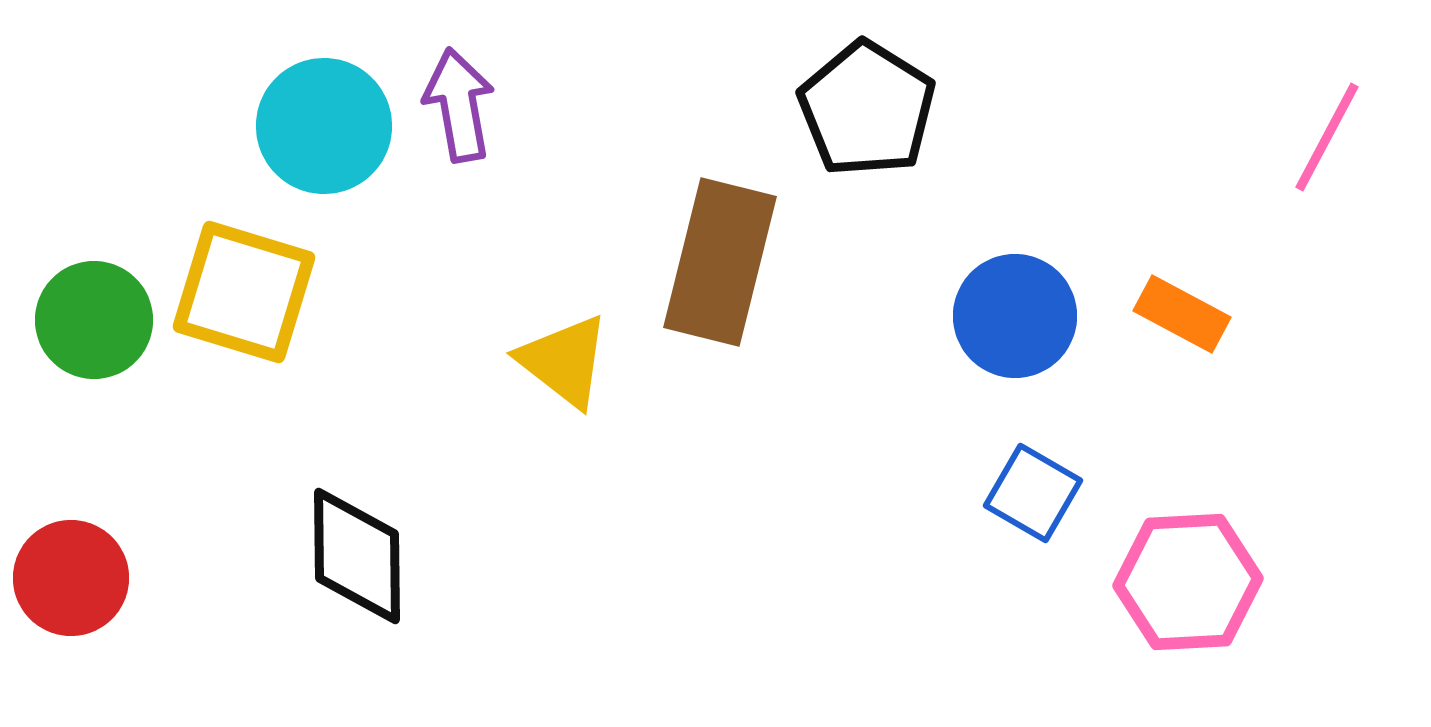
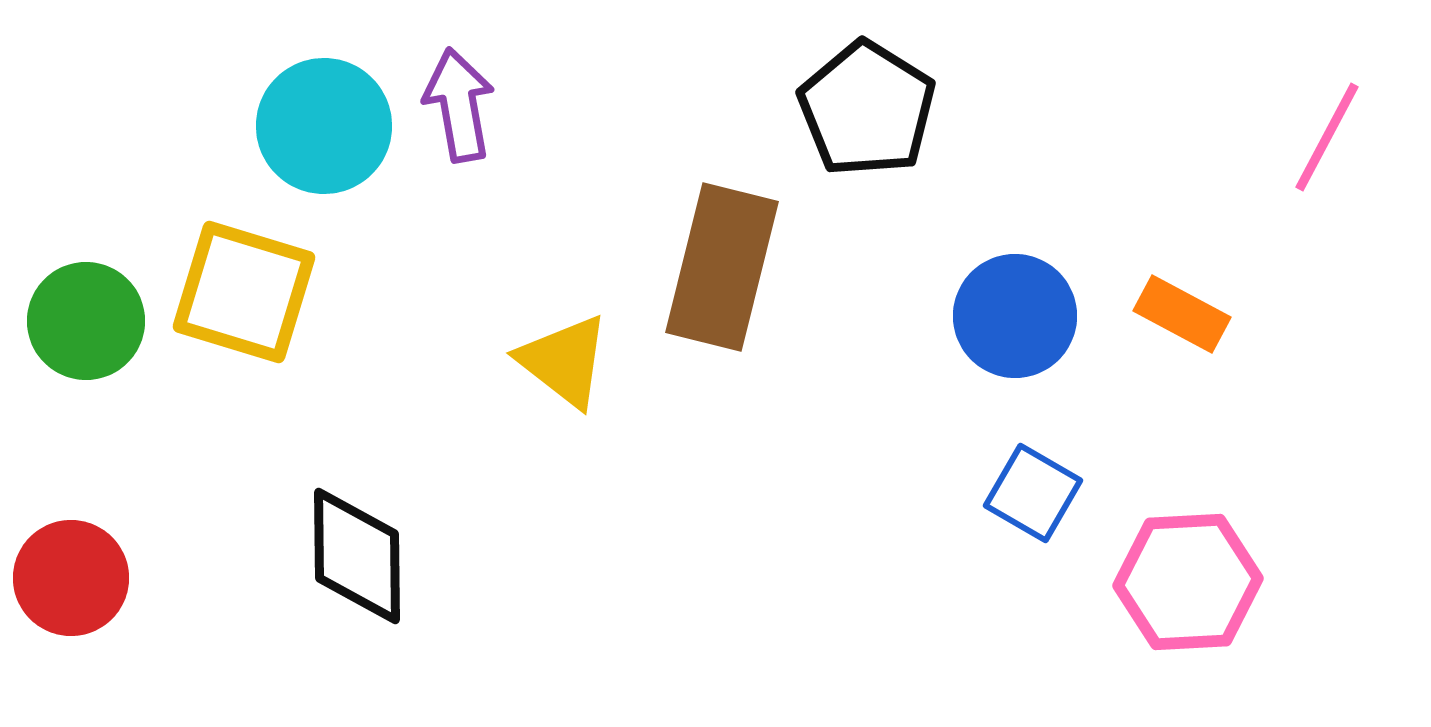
brown rectangle: moved 2 px right, 5 px down
green circle: moved 8 px left, 1 px down
